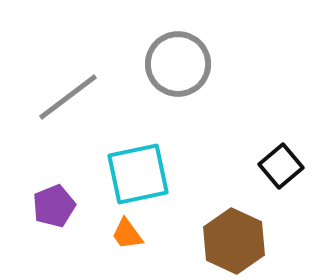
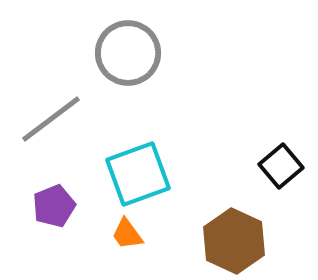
gray circle: moved 50 px left, 11 px up
gray line: moved 17 px left, 22 px down
cyan square: rotated 8 degrees counterclockwise
